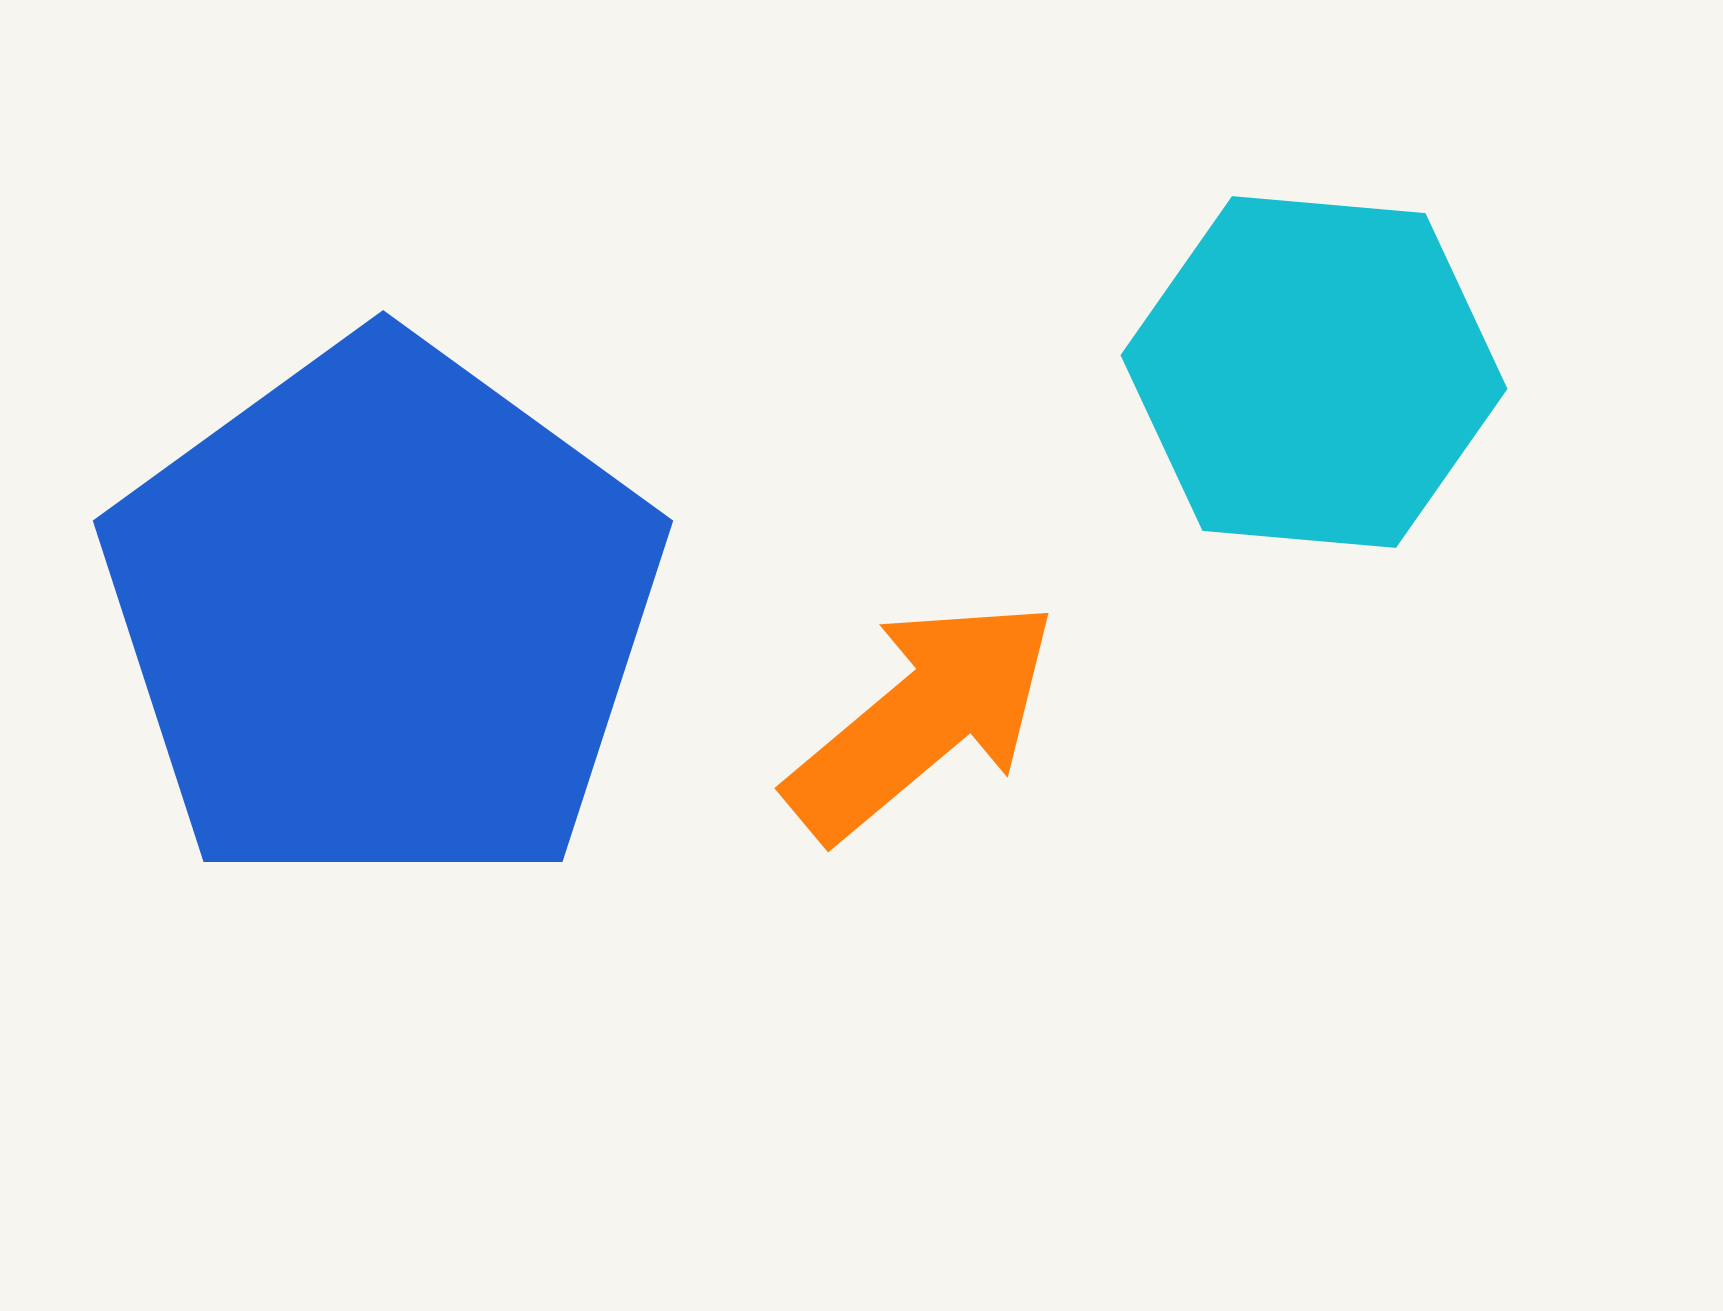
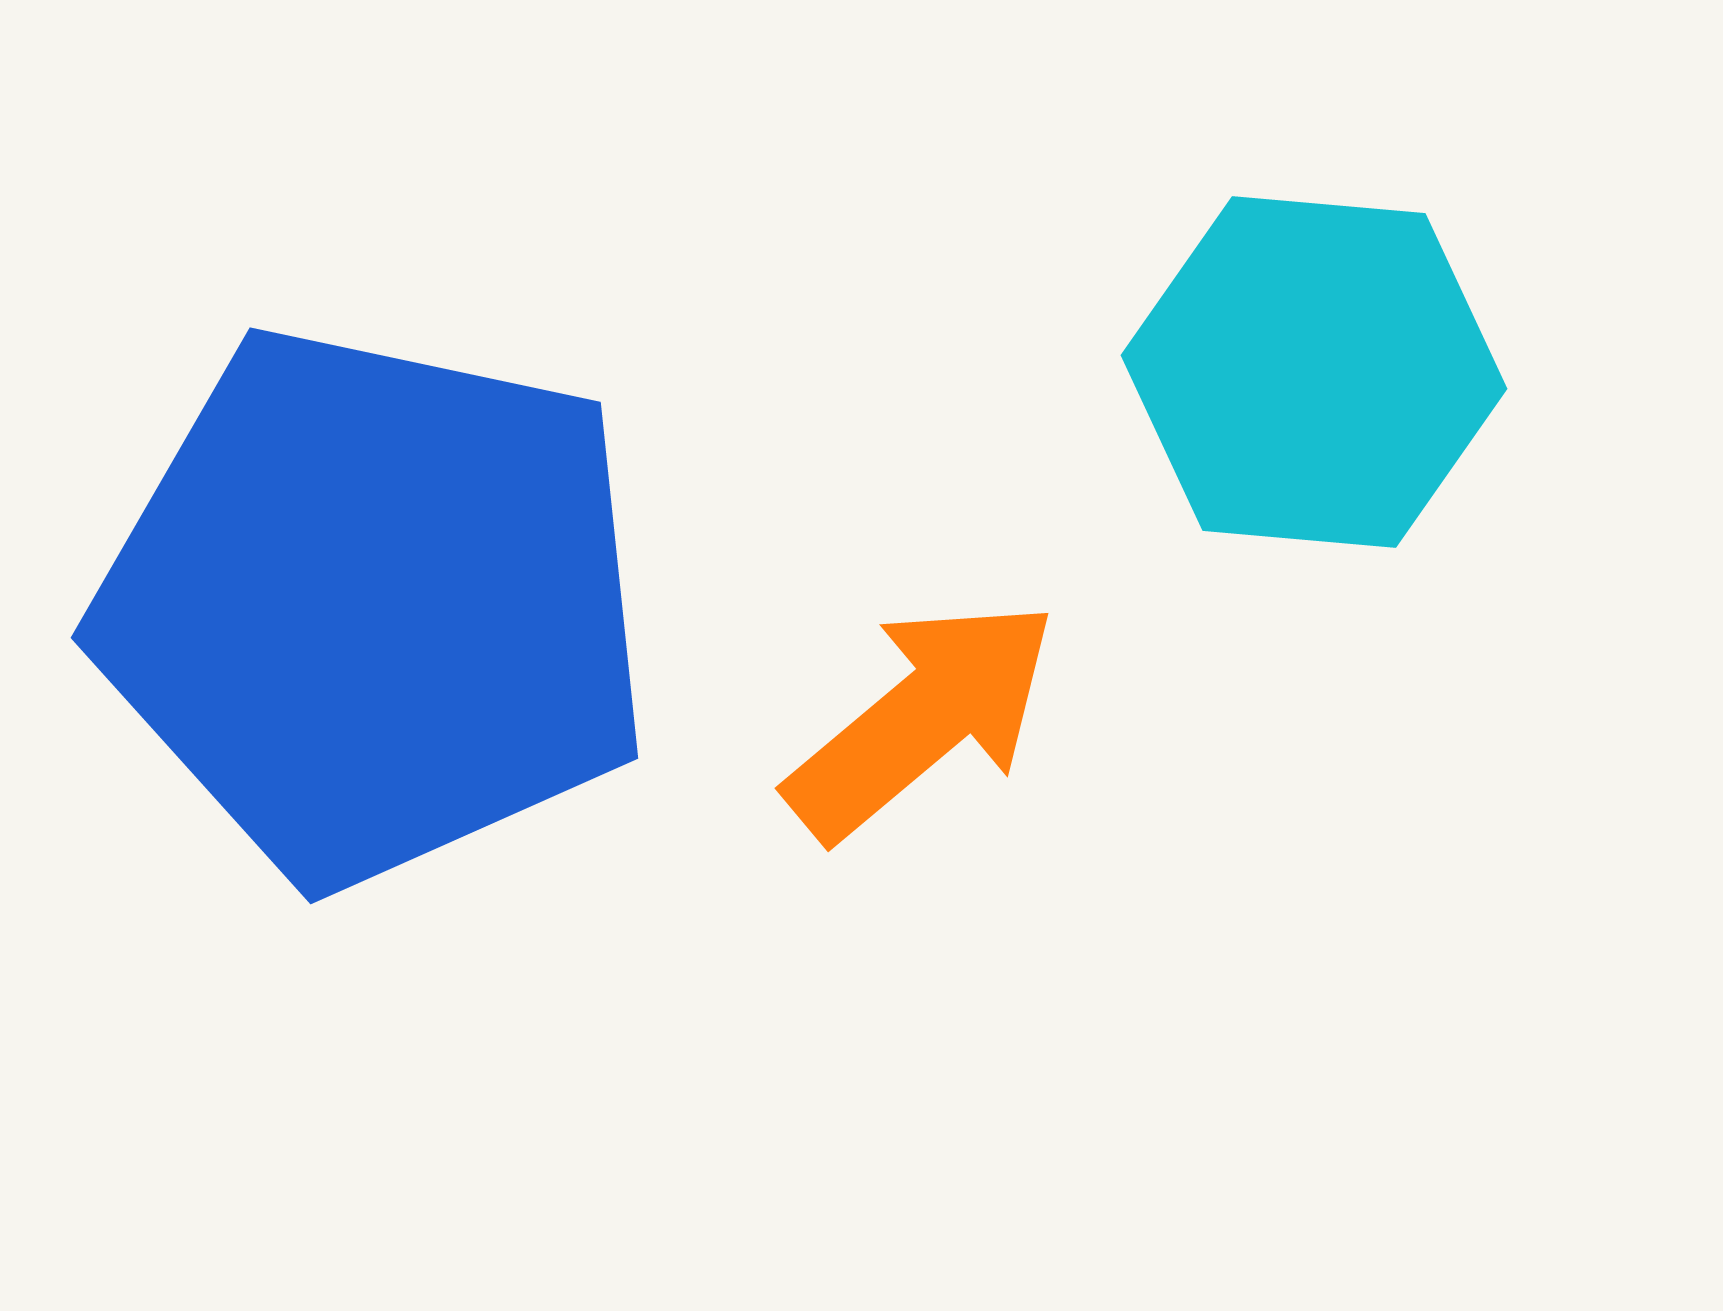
blue pentagon: moved 9 px left, 9 px up; rotated 24 degrees counterclockwise
